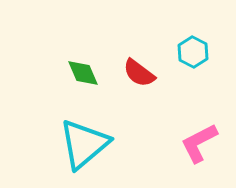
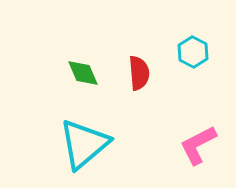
red semicircle: rotated 132 degrees counterclockwise
pink L-shape: moved 1 px left, 2 px down
